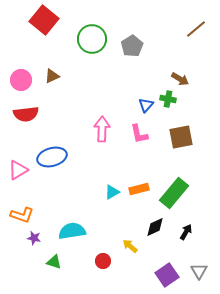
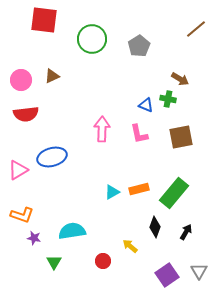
red square: rotated 32 degrees counterclockwise
gray pentagon: moved 7 px right
blue triangle: rotated 49 degrees counterclockwise
black diamond: rotated 45 degrees counterclockwise
green triangle: rotated 42 degrees clockwise
